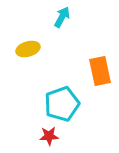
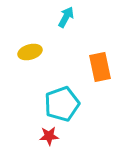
cyan arrow: moved 4 px right
yellow ellipse: moved 2 px right, 3 px down
orange rectangle: moved 4 px up
